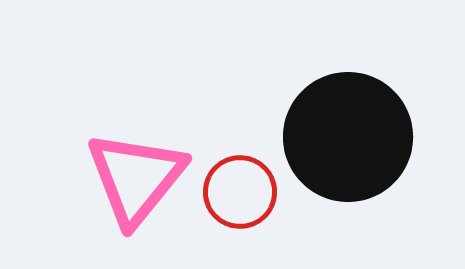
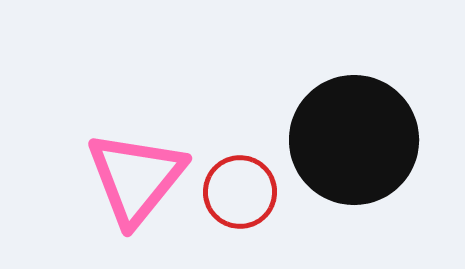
black circle: moved 6 px right, 3 px down
